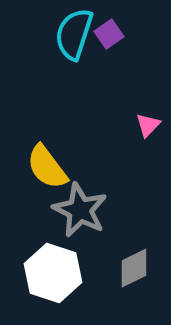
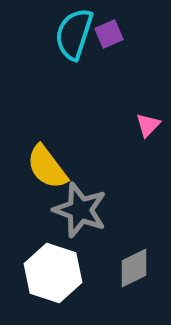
purple square: rotated 12 degrees clockwise
gray star: rotated 6 degrees counterclockwise
